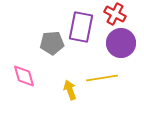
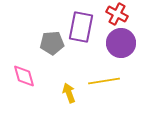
red cross: moved 2 px right
yellow line: moved 2 px right, 3 px down
yellow arrow: moved 1 px left, 3 px down
